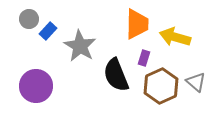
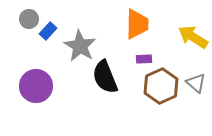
yellow arrow: moved 18 px right; rotated 16 degrees clockwise
purple rectangle: moved 1 px down; rotated 70 degrees clockwise
black semicircle: moved 11 px left, 2 px down
gray triangle: moved 1 px down
